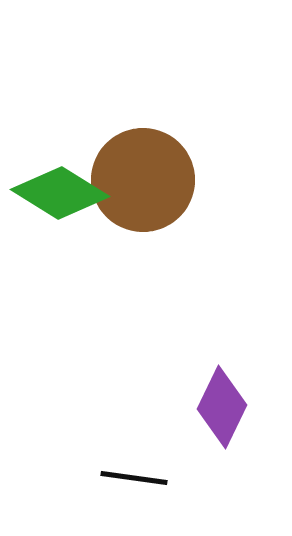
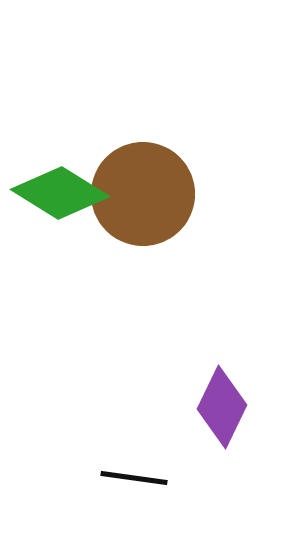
brown circle: moved 14 px down
